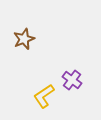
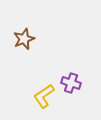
purple cross: moved 1 px left, 3 px down; rotated 18 degrees counterclockwise
